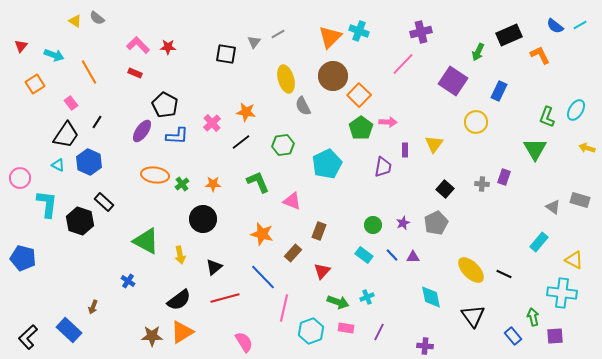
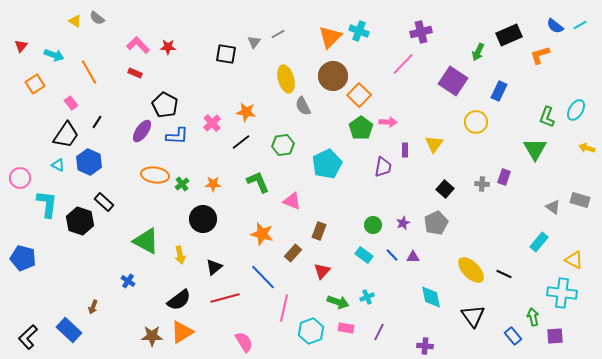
orange L-shape at (540, 55): rotated 80 degrees counterclockwise
